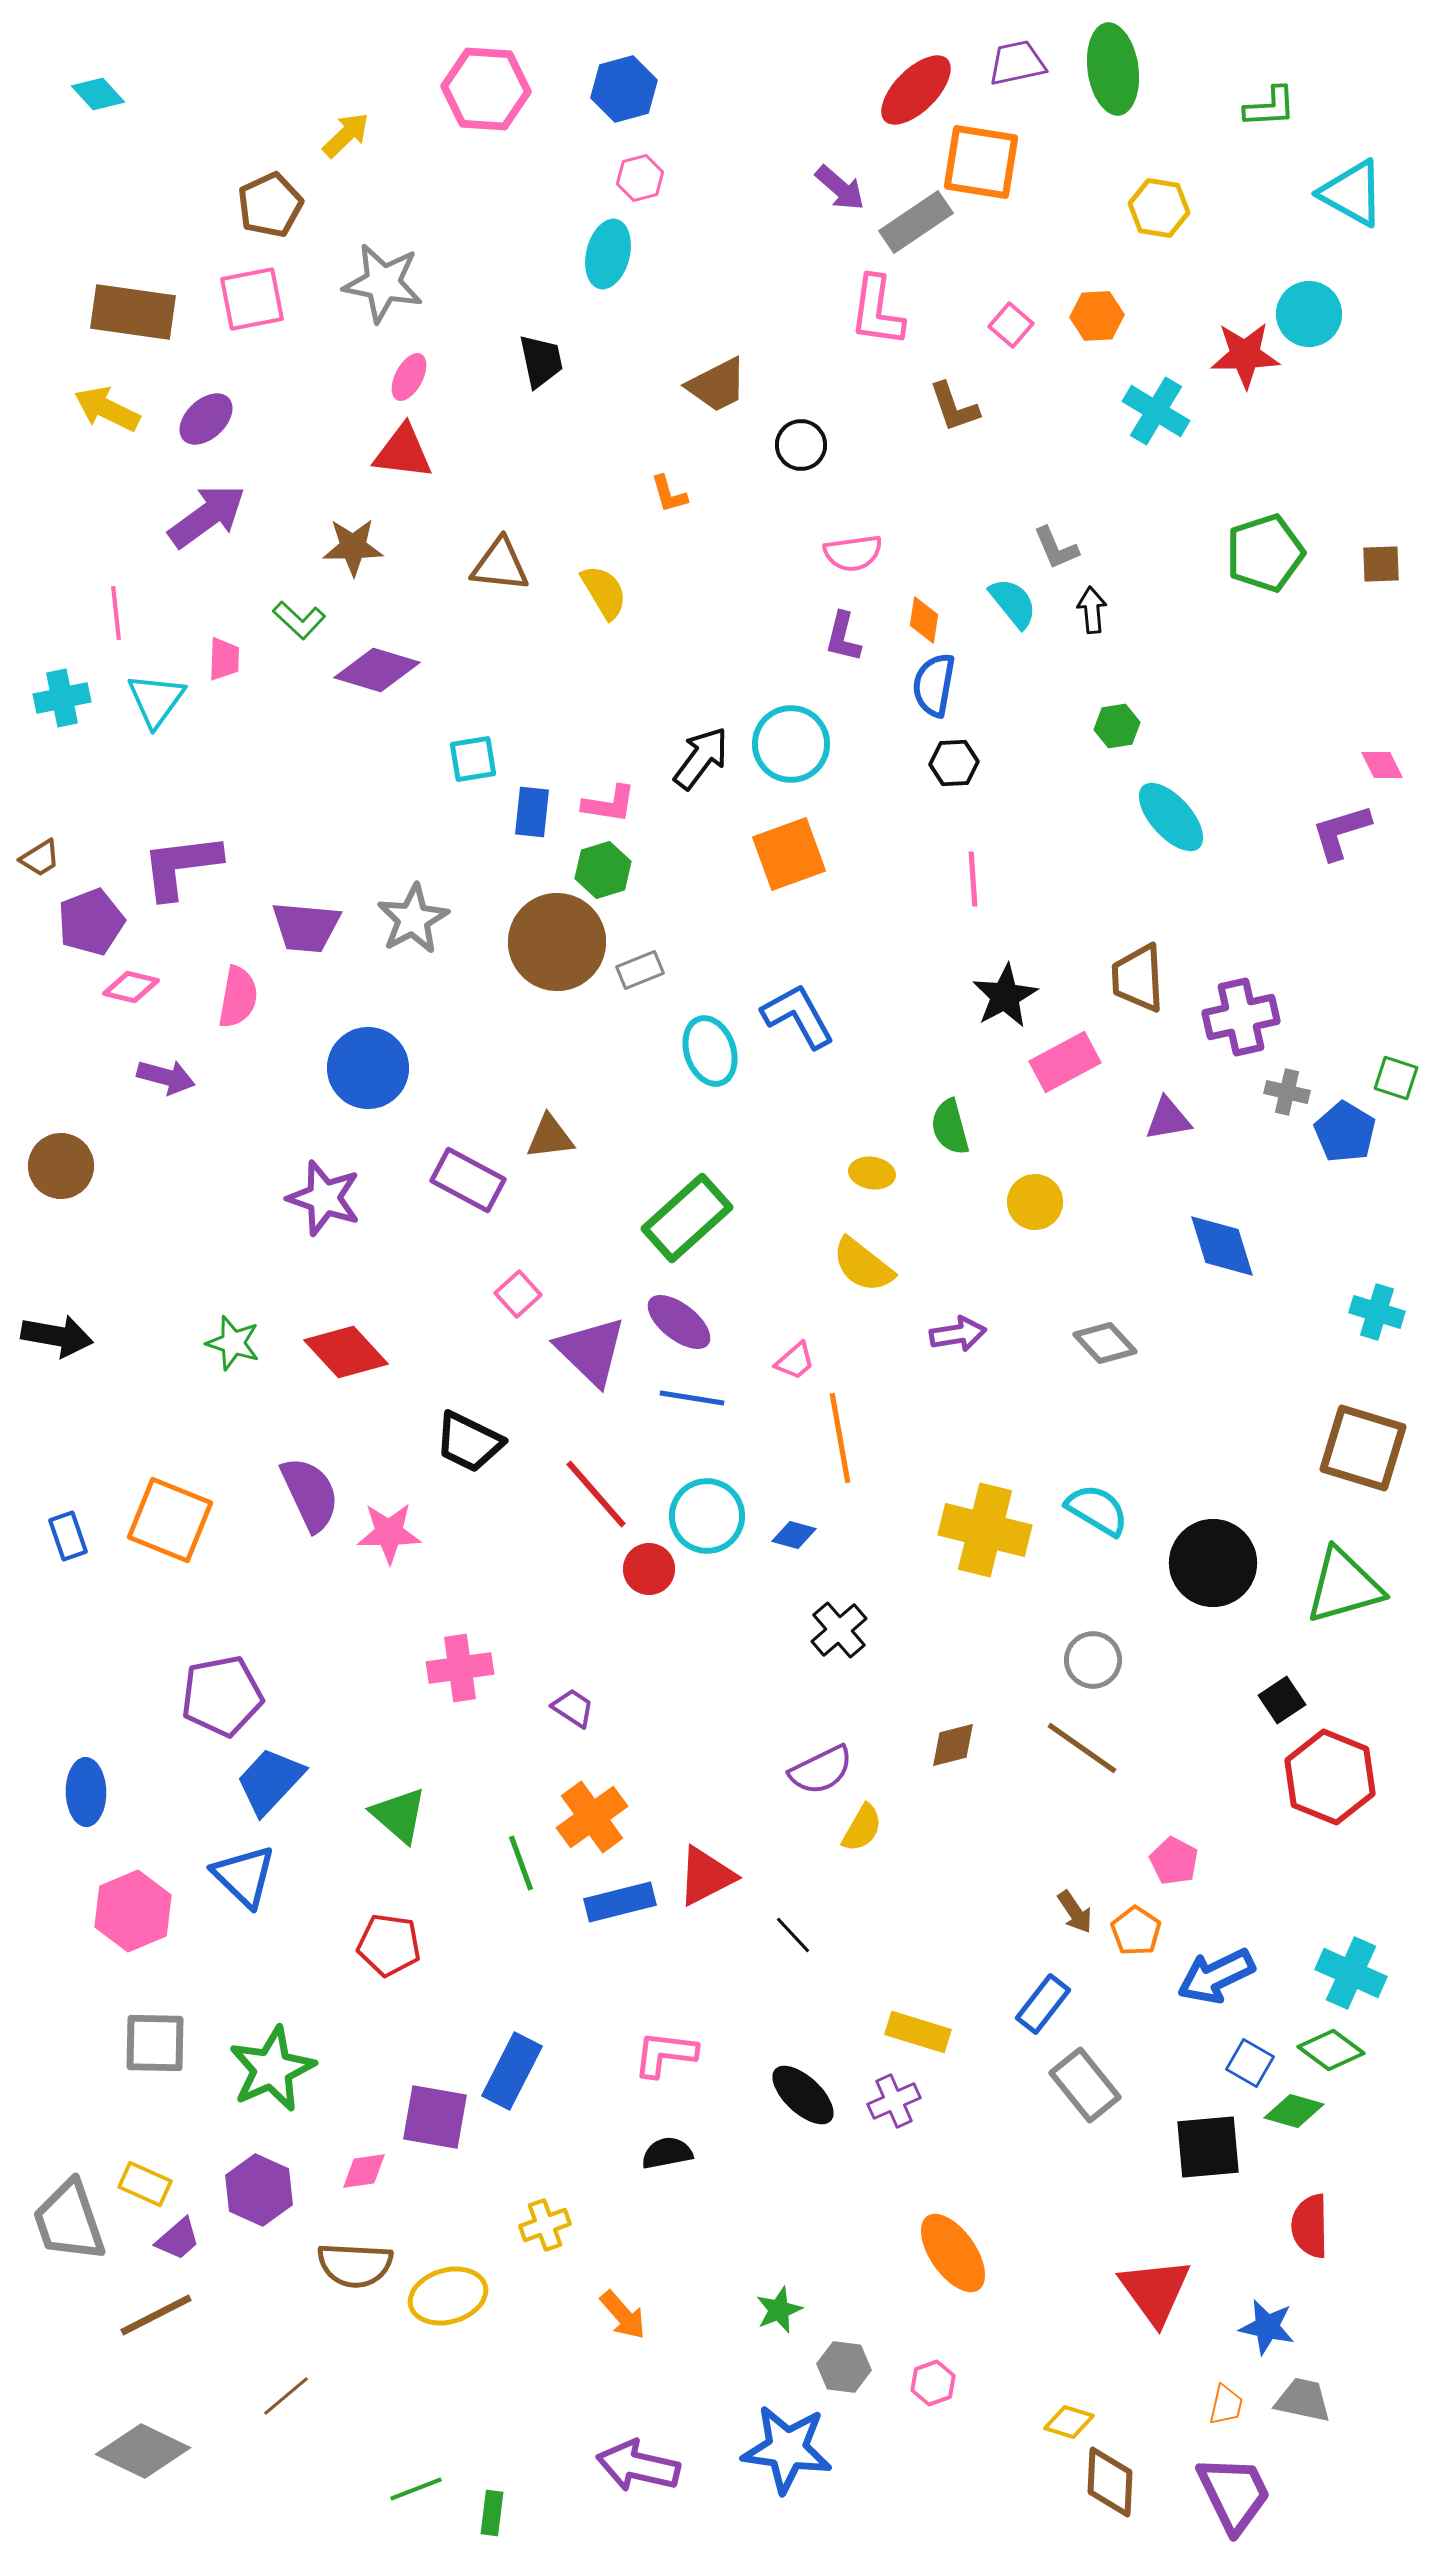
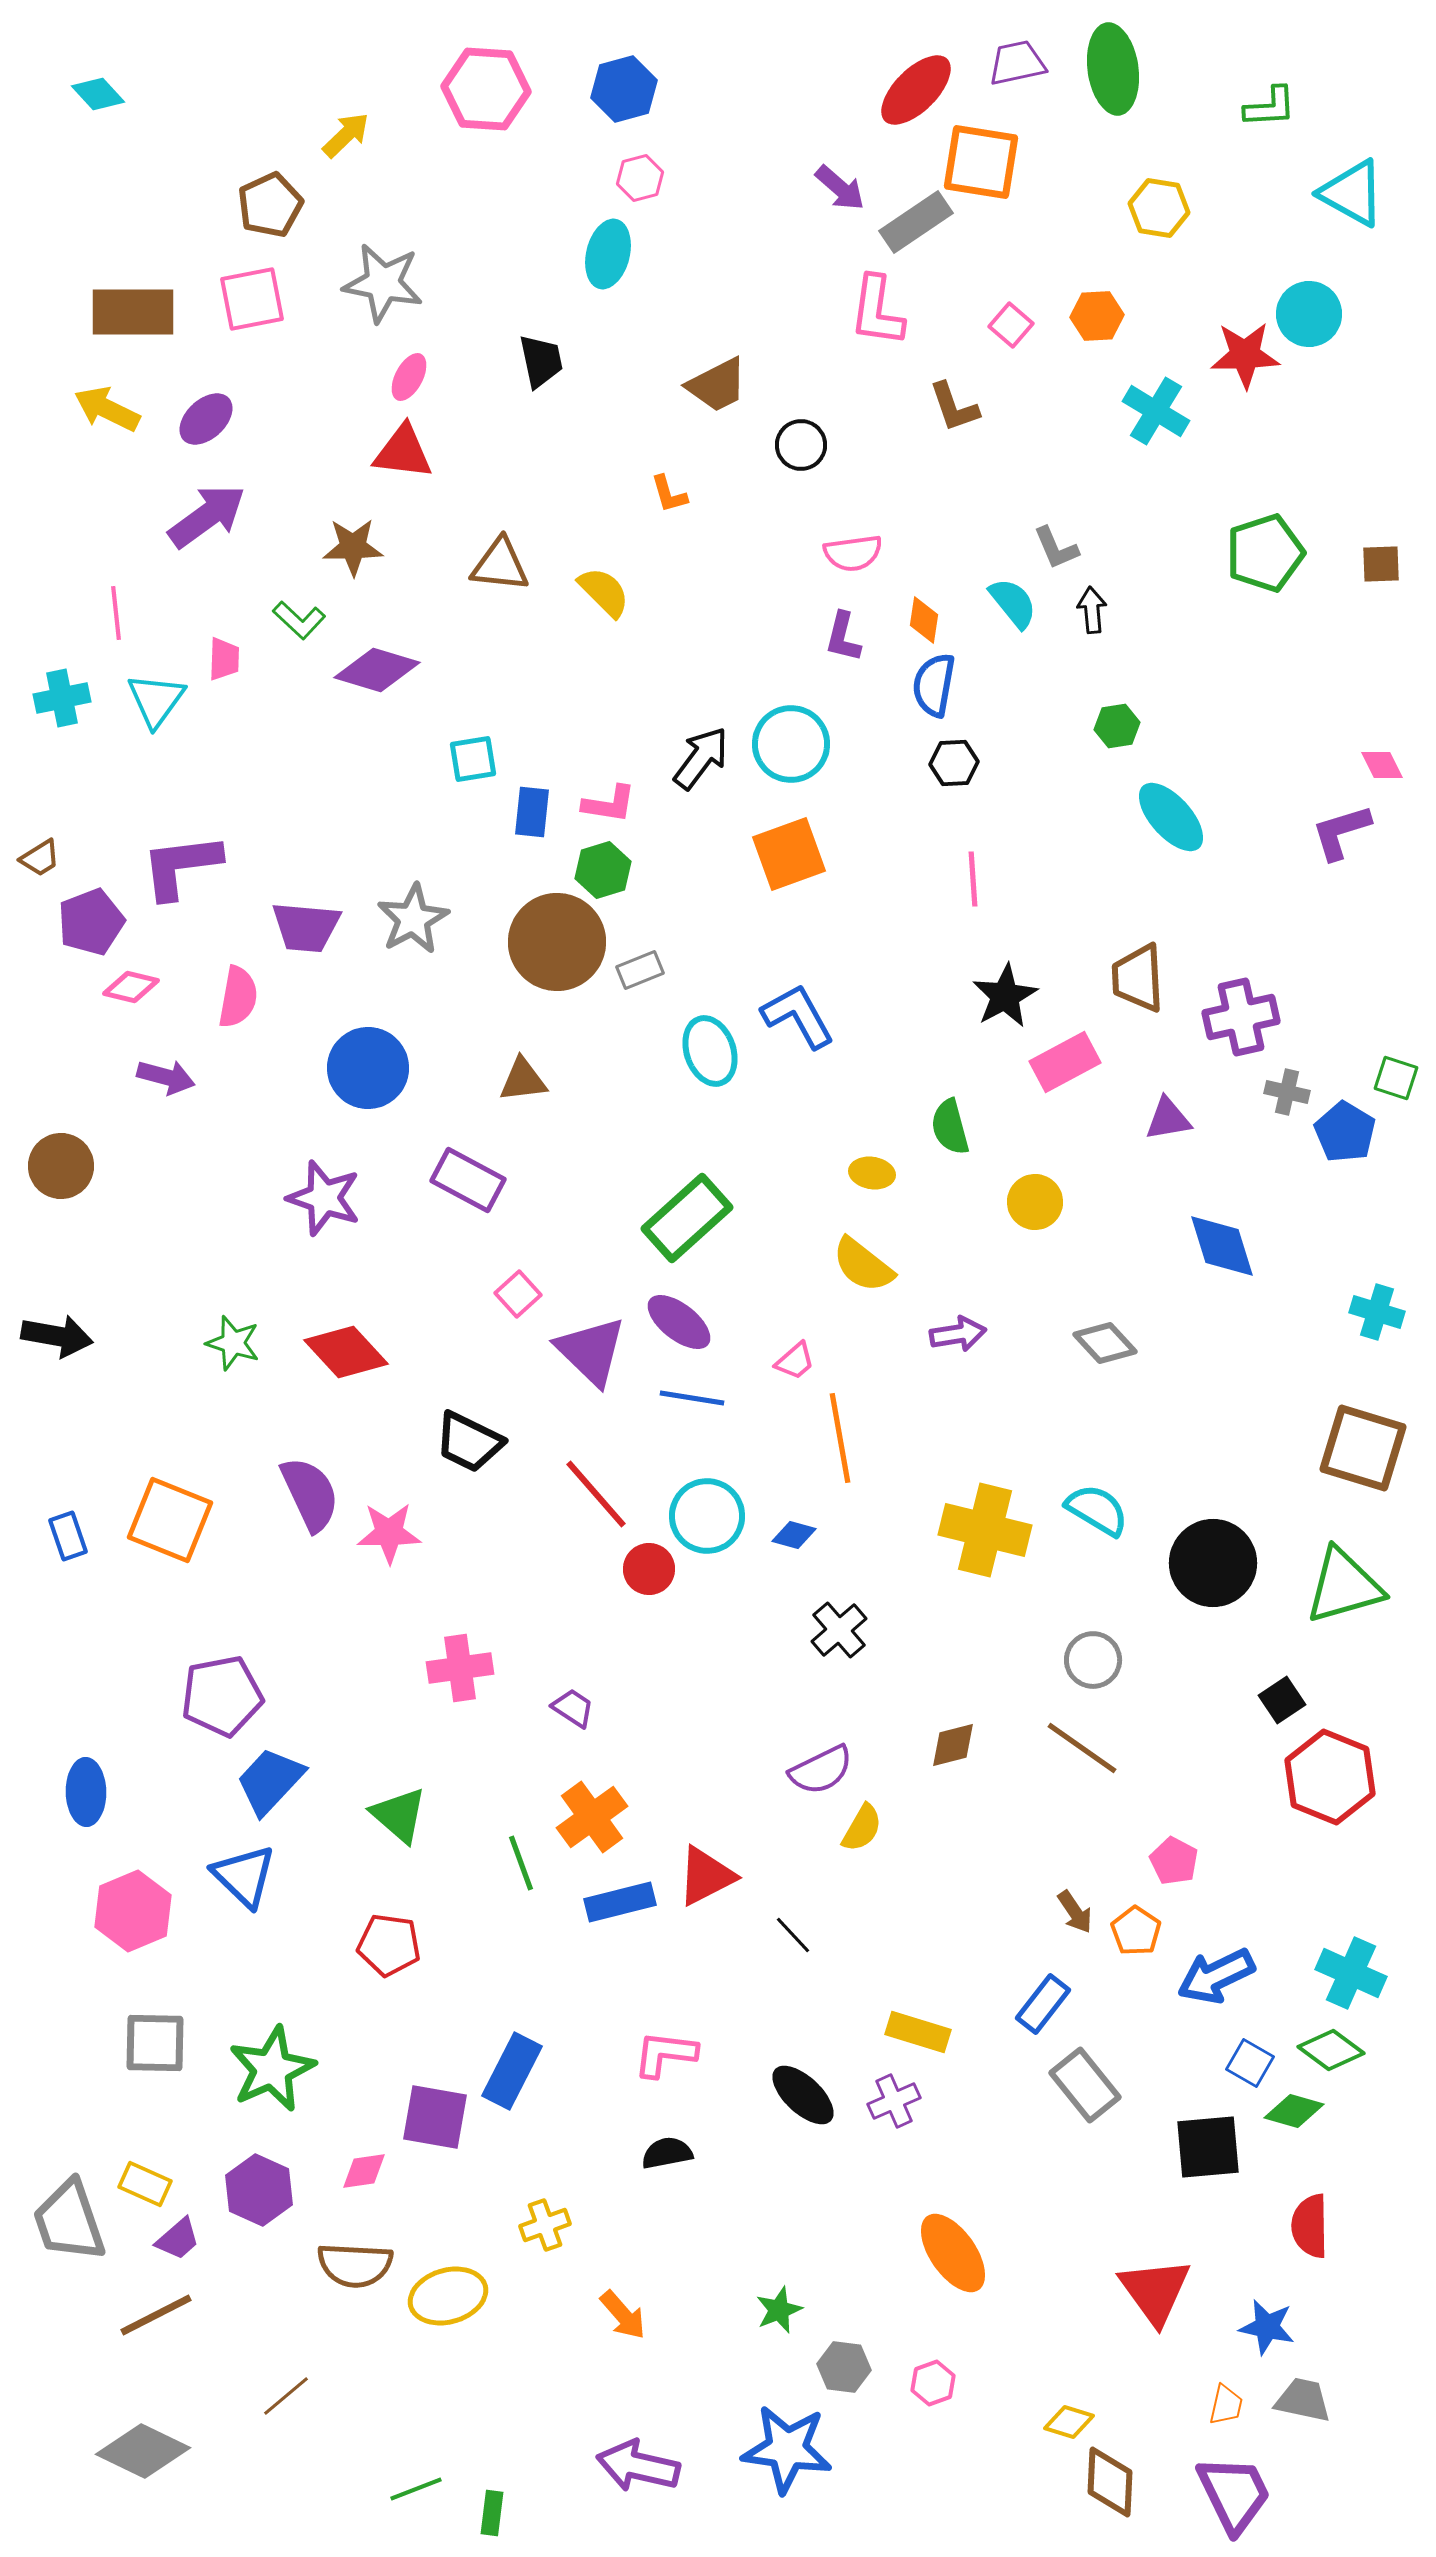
brown rectangle at (133, 312): rotated 8 degrees counterclockwise
yellow semicircle at (604, 592): rotated 14 degrees counterclockwise
brown triangle at (550, 1137): moved 27 px left, 57 px up
